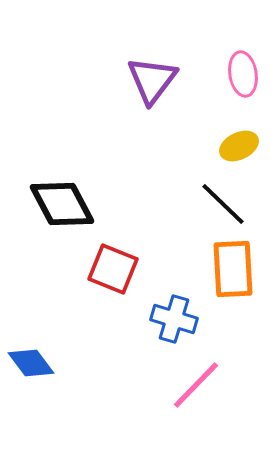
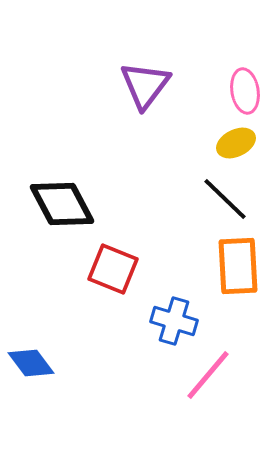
pink ellipse: moved 2 px right, 17 px down
purple triangle: moved 7 px left, 5 px down
yellow ellipse: moved 3 px left, 3 px up
black line: moved 2 px right, 5 px up
orange rectangle: moved 5 px right, 3 px up
blue cross: moved 2 px down
pink line: moved 12 px right, 10 px up; rotated 4 degrees counterclockwise
